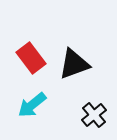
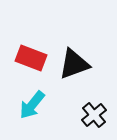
red rectangle: rotated 32 degrees counterclockwise
cyan arrow: rotated 12 degrees counterclockwise
